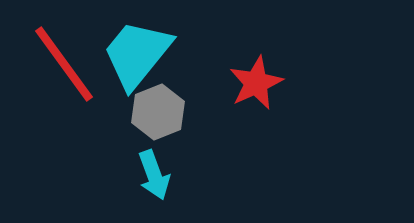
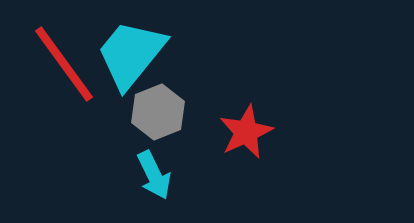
cyan trapezoid: moved 6 px left
red star: moved 10 px left, 49 px down
cyan arrow: rotated 6 degrees counterclockwise
